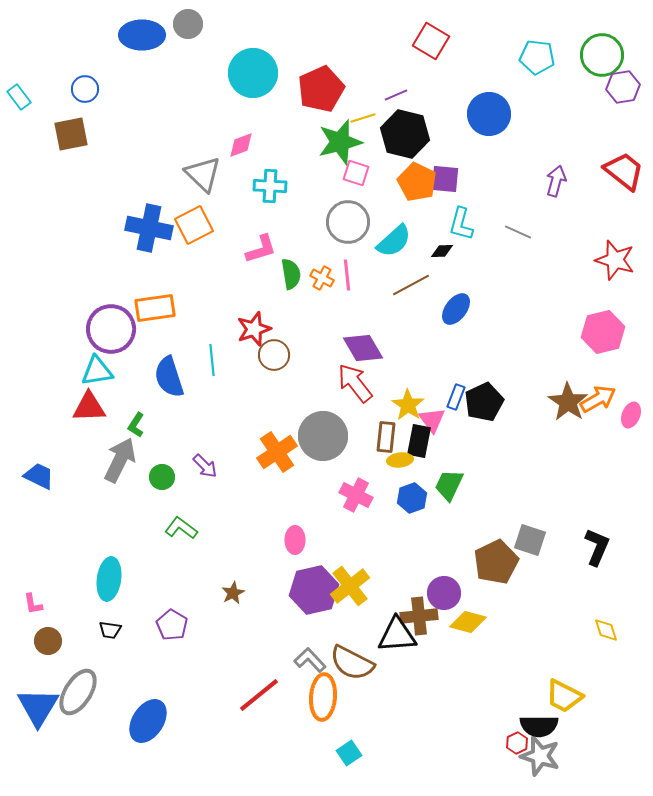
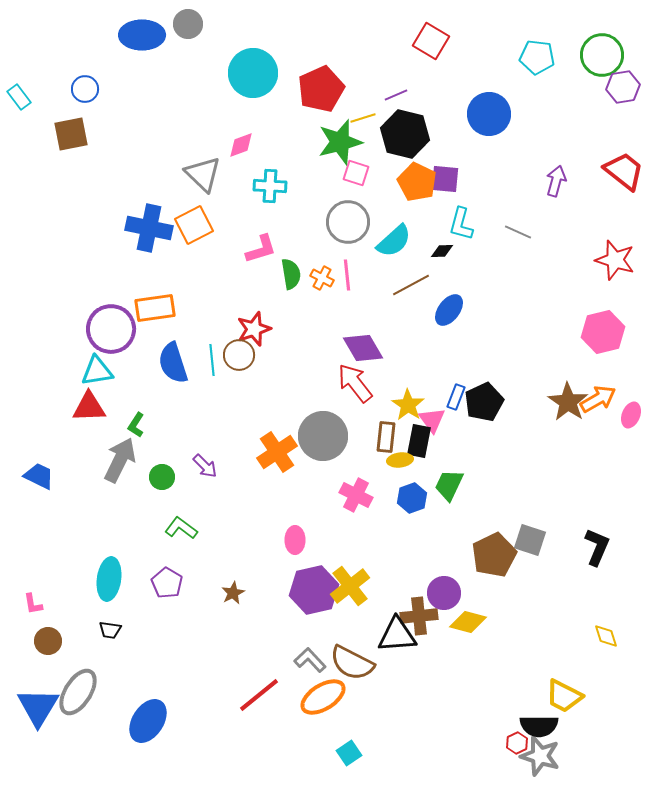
blue ellipse at (456, 309): moved 7 px left, 1 px down
brown circle at (274, 355): moved 35 px left
blue semicircle at (169, 377): moved 4 px right, 14 px up
brown pentagon at (496, 562): moved 2 px left, 7 px up
purple pentagon at (172, 625): moved 5 px left, 42 px up
yellow diamond at (606, 630): moved 6 px down
orange ellipse at (323, 697): rotated 54 degrees clockwise
